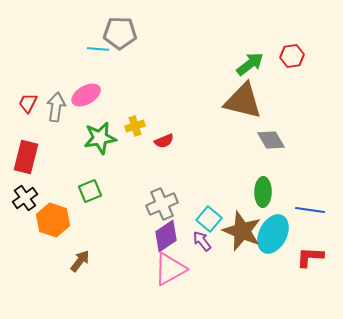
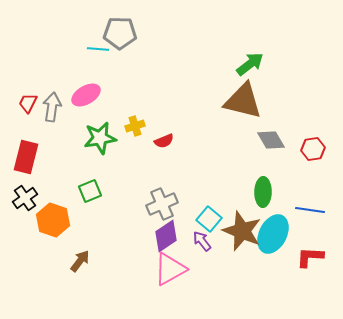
red hexagon: moved 21 px right, 93 px down
gray arrow: moved 4 px left
